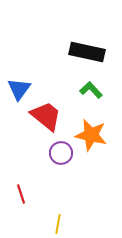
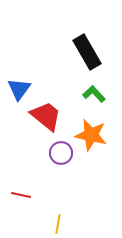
black rectangle: rotated 48 degrees clockwise
green L-shape: moved 3 px right, 4 px down
red line: moved 1 px down; rotated 60 degrees counterclockwise
